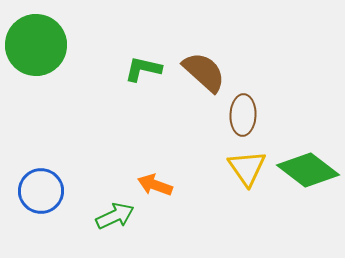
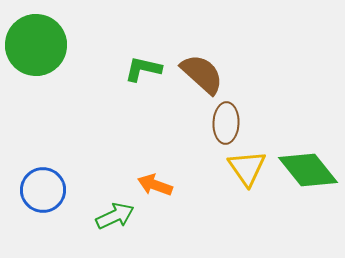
brown semicircle: moved 2 px left, 2 px down
brown ellipse: moved 17 px left, 8 px down
green diamond: rotated 14 degrees clockwise
blue circle: moved 2 px right, 1 px up
